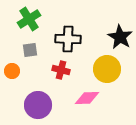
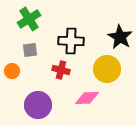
black cross: moved 3 px right, 2 px down
